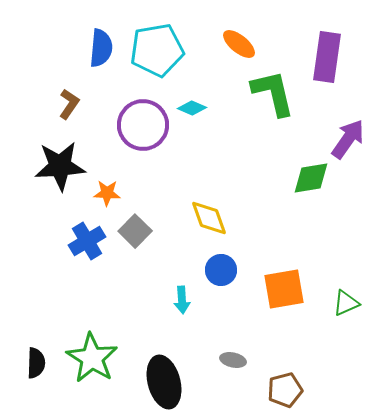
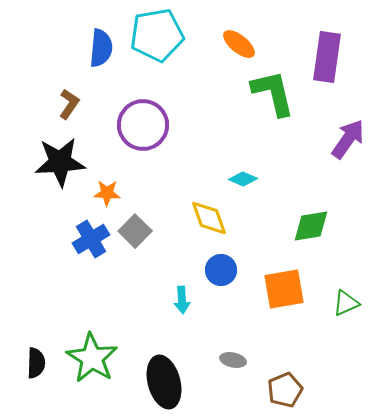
cyan pentagon: moved 15 px up
cyan diamond: moved 51 px right, 71 px down
black star: moved 4 px up
green diamond: moved 48 px down
blue cross: moved 4 px right, 2 px up
brown pentagon: rotated 8 degrees counterclockwise
